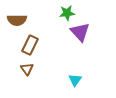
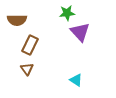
cyan triangle: moved 1 px right; rotated 32 degrees counterclockwise
